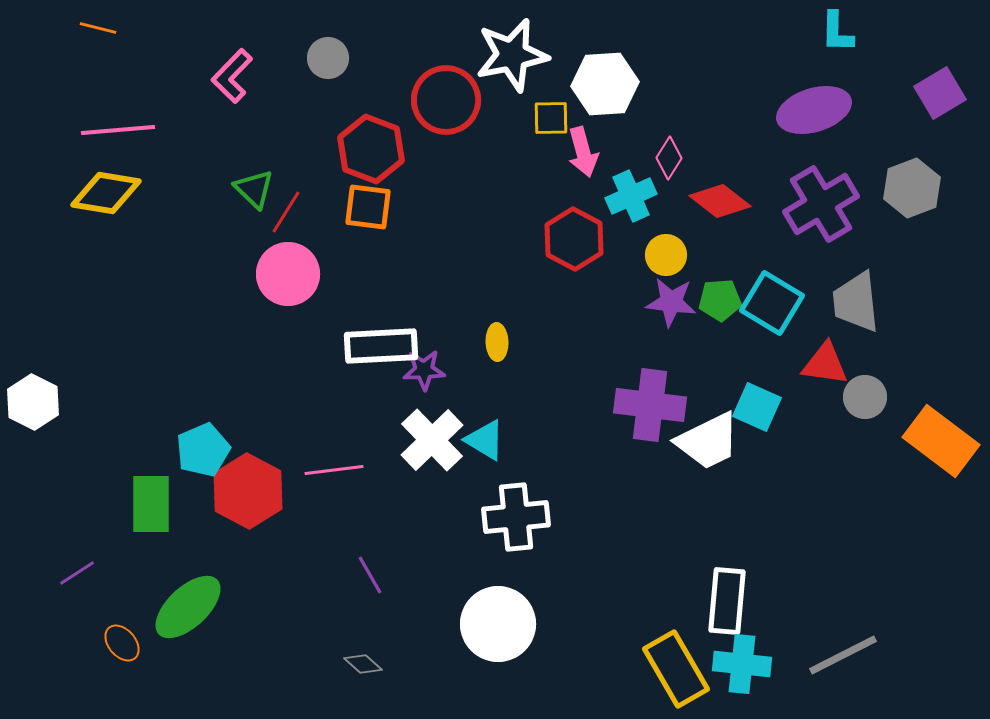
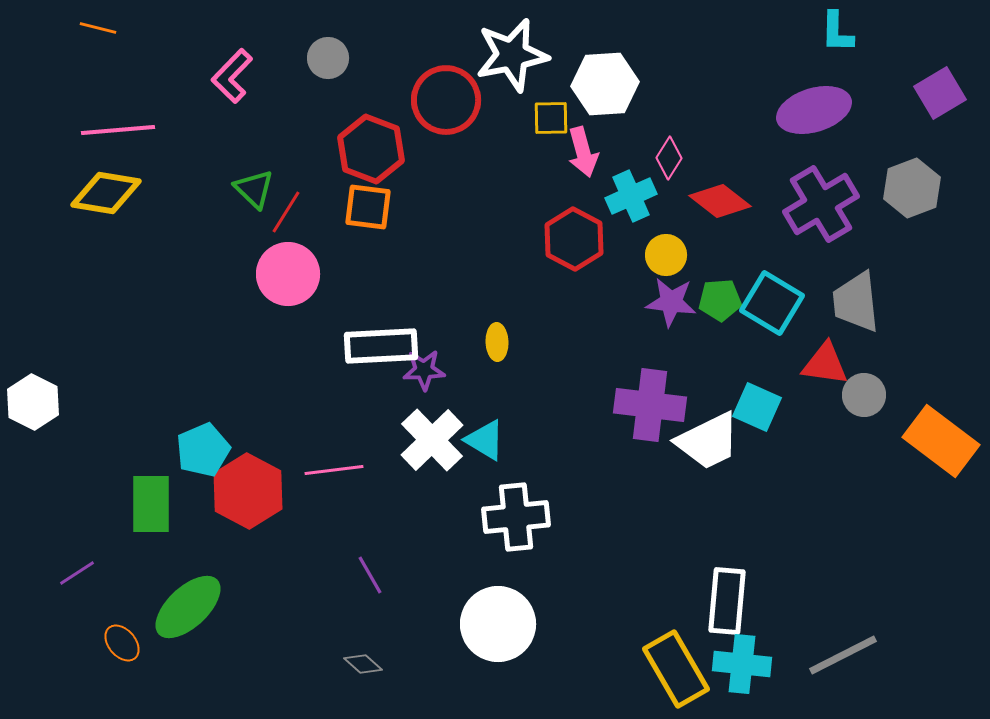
gray circle at (865, 397): moved 1 px left, 2 px up
